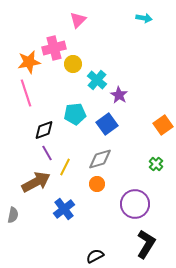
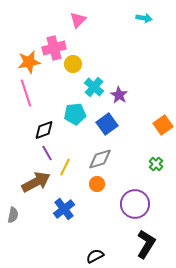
cyan cross: moved 3 px left, 7 px down
